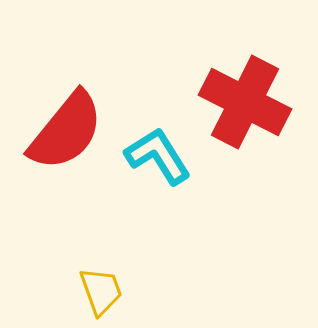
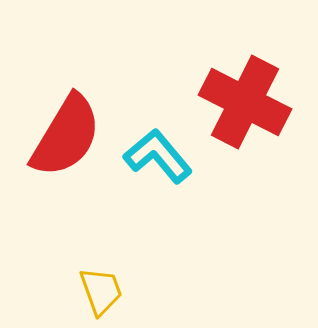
red semicircle: moved 5 px down; rotated 8 degrees counterclockwise
cyan L-shape: rotated 8 degrees counterclockwise
